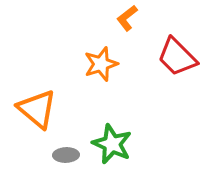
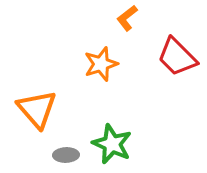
orange triangle: rotated 9 degrees clockwise
